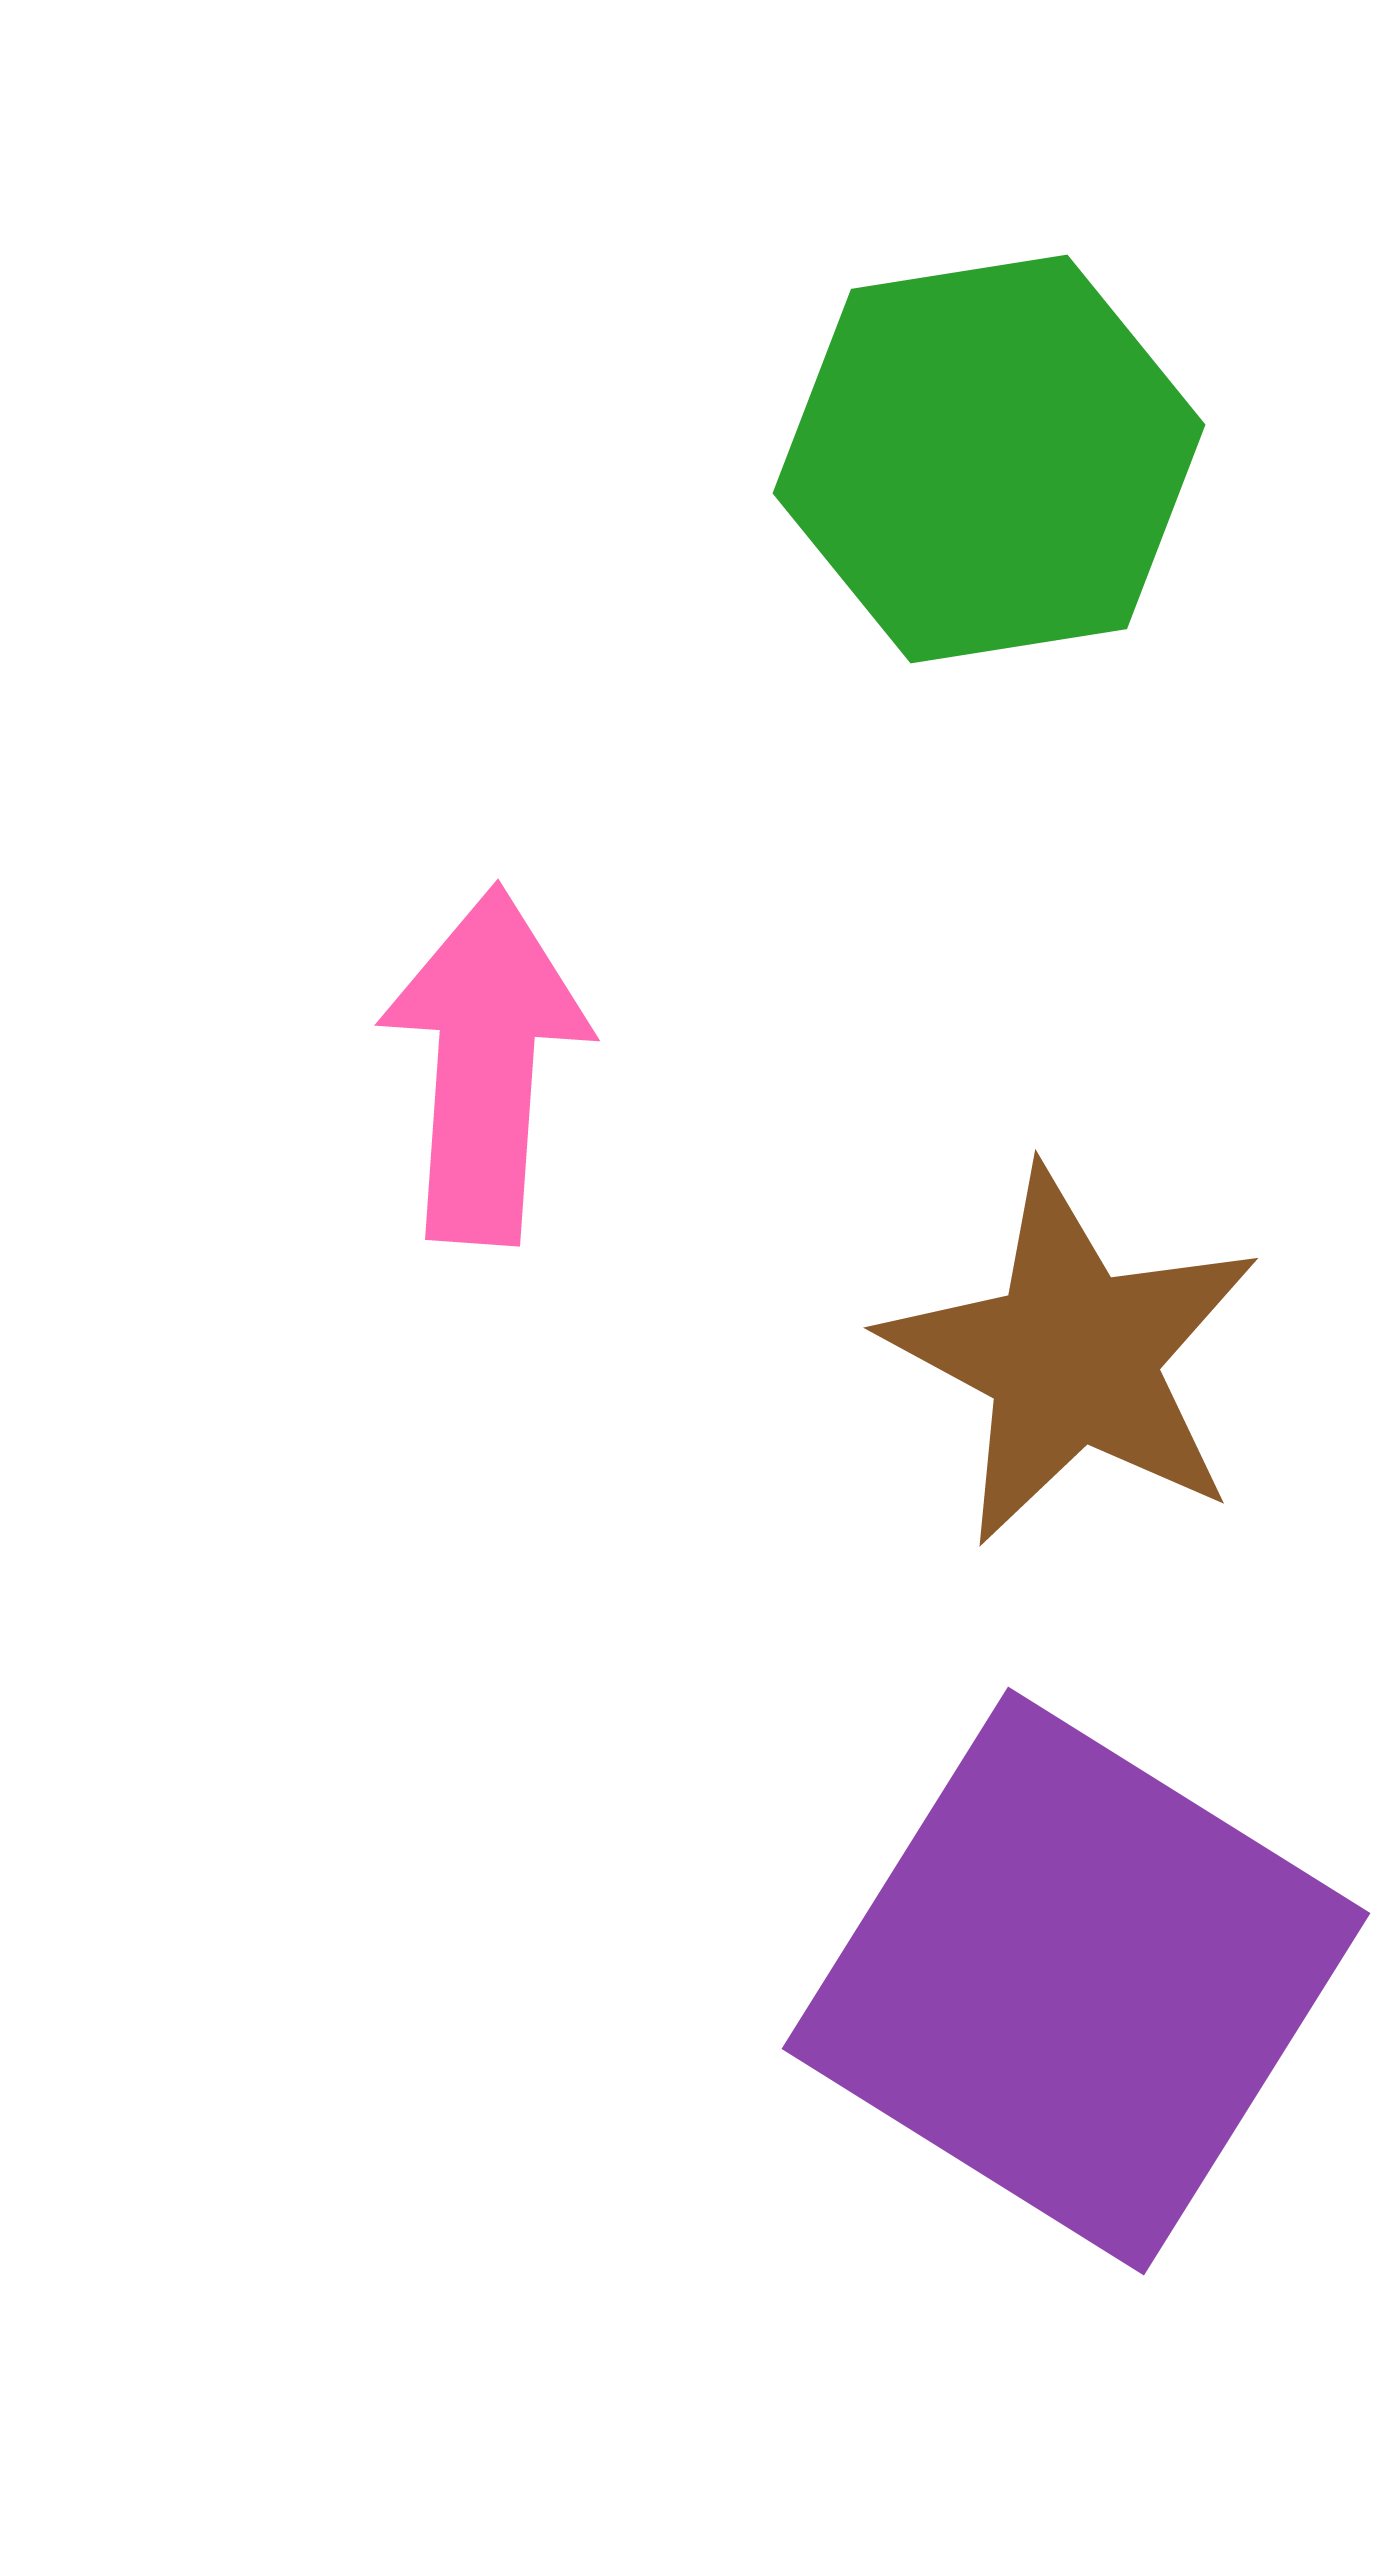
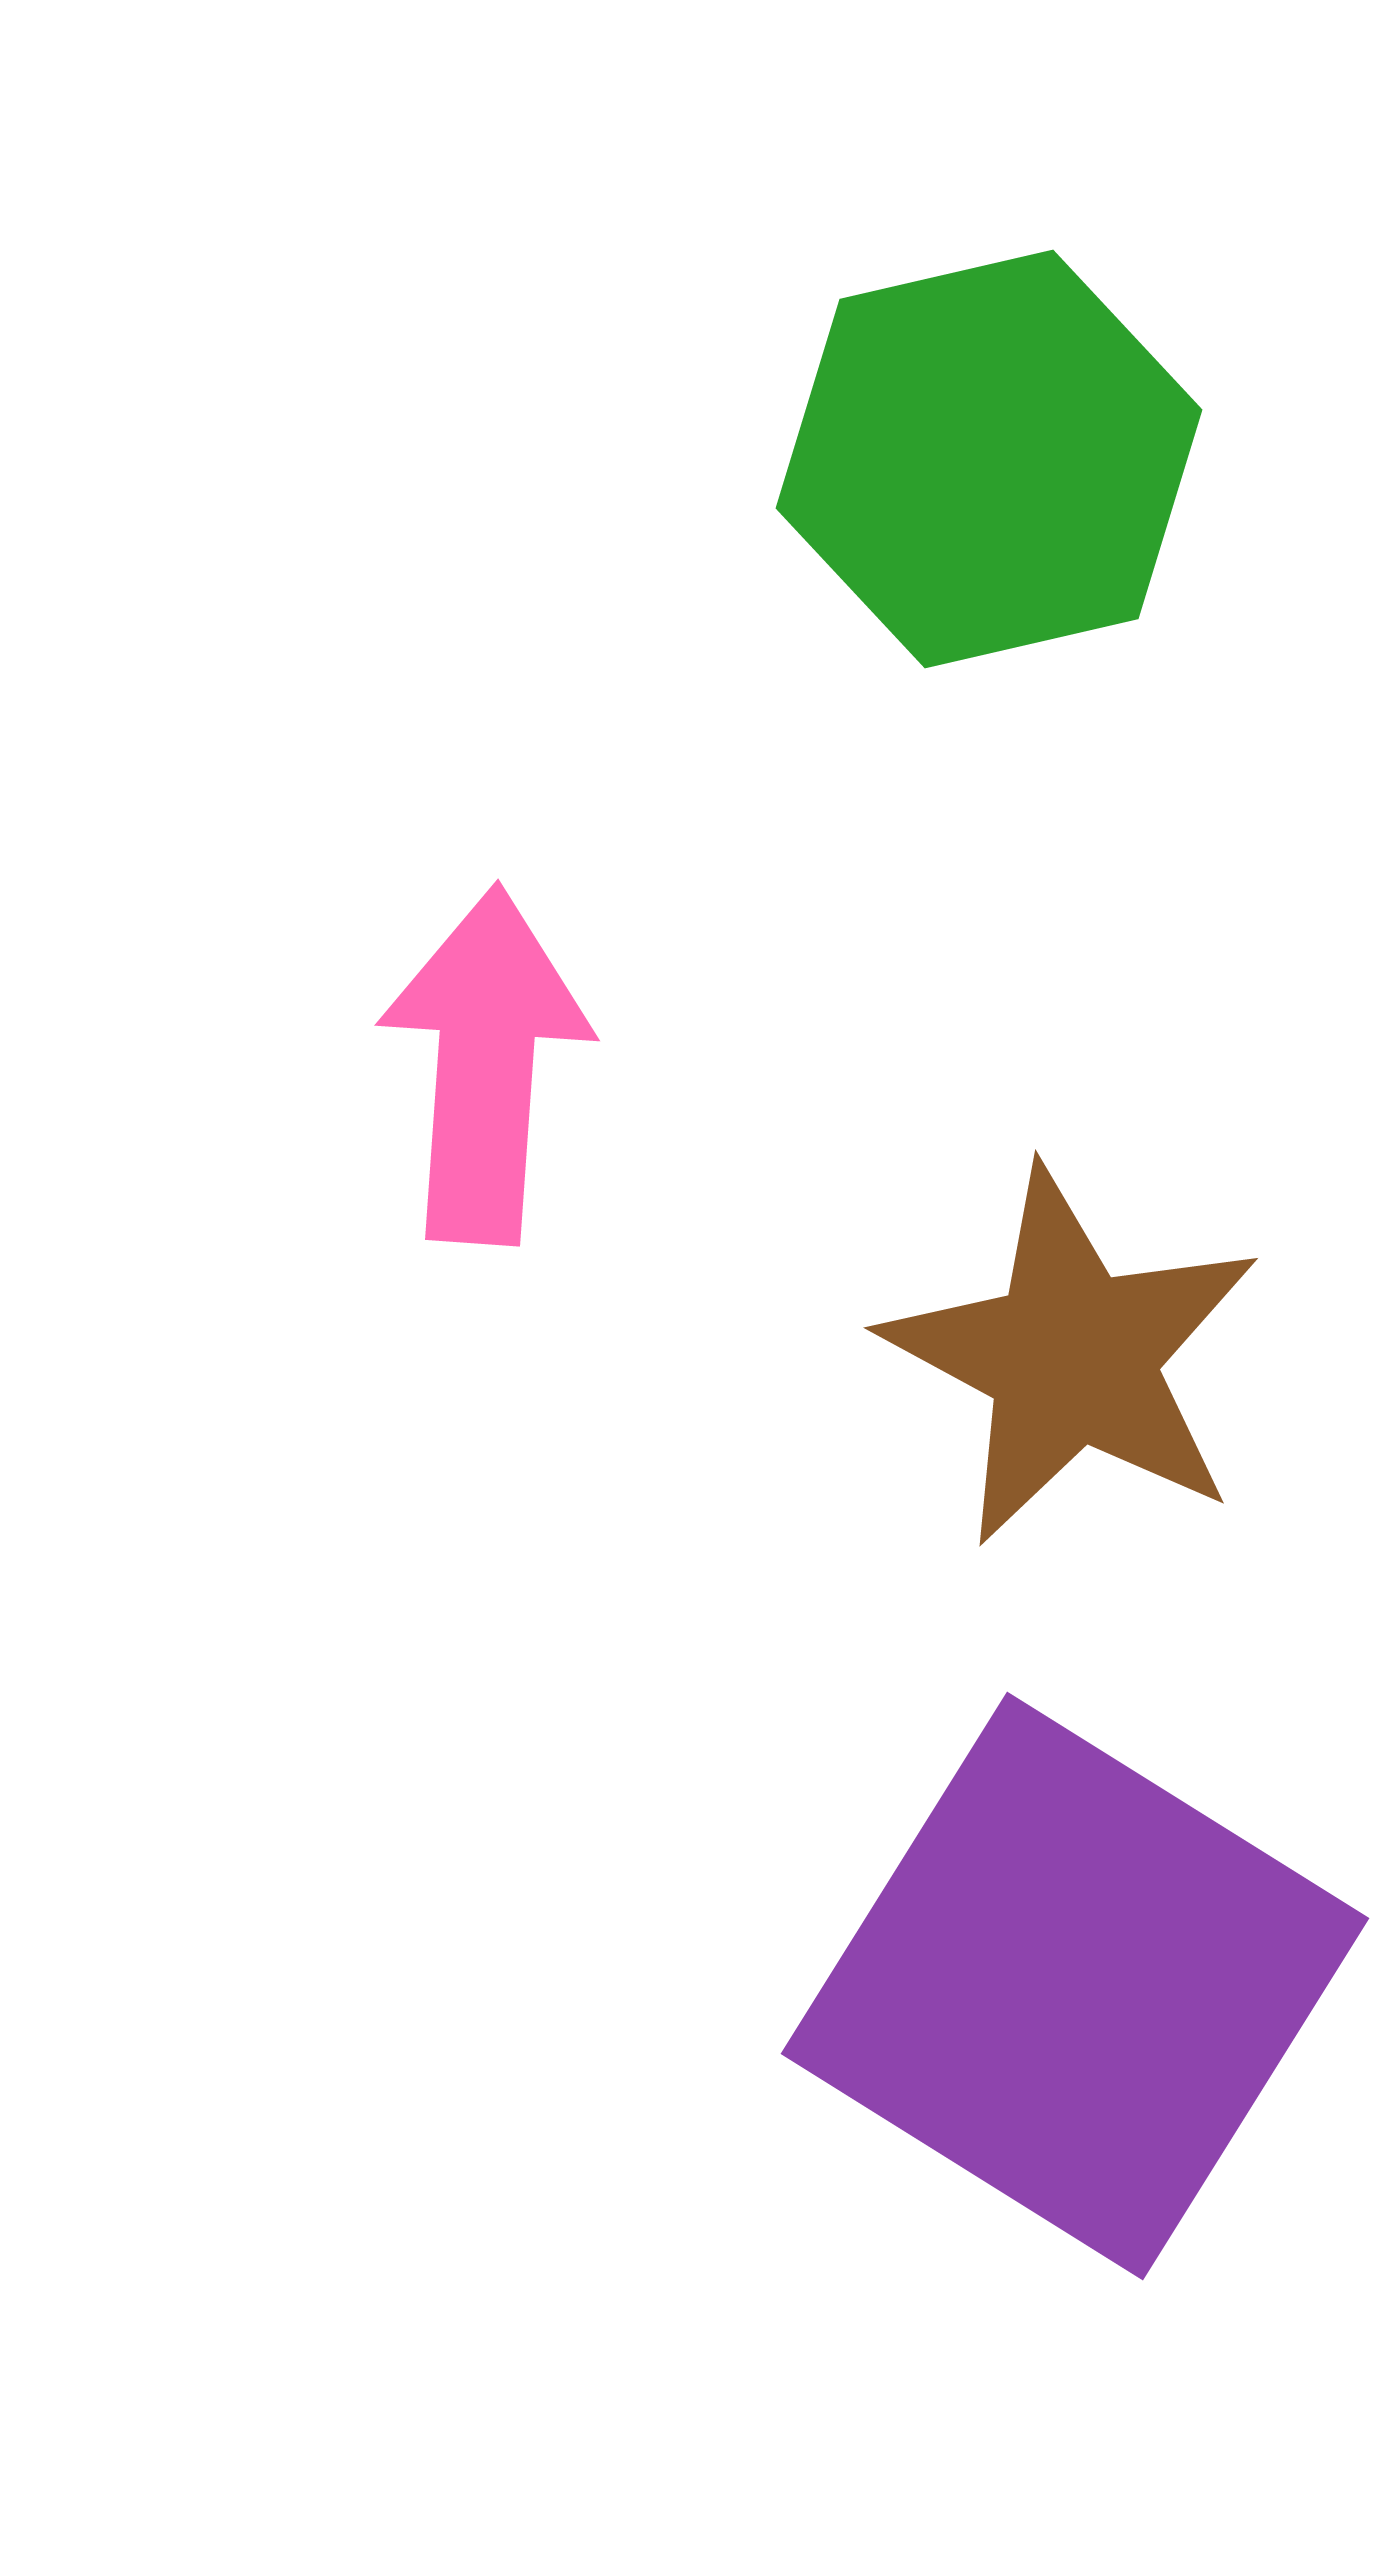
green hexagon: rotated 4 degrees counterclockwise
purple square: moved 1 px left, 5 px down
